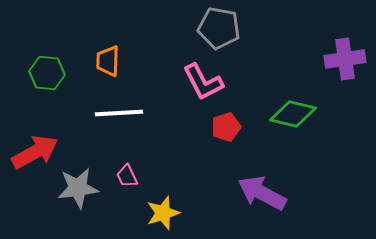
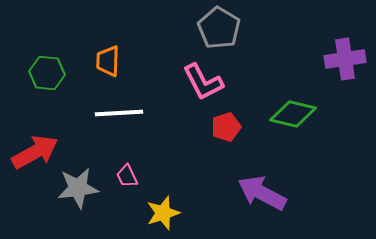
gray pentagon: rotated 21 degrees clockwise
